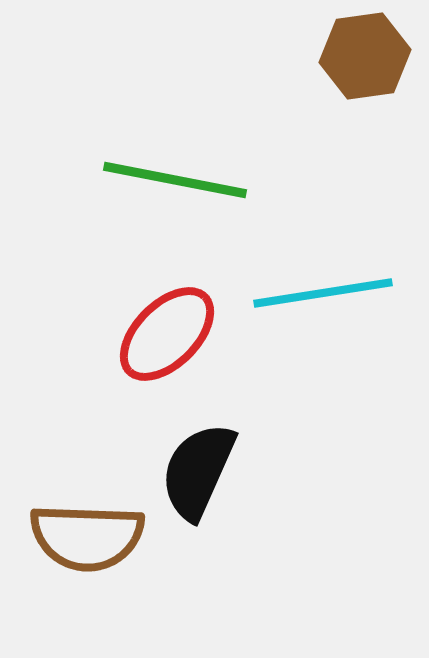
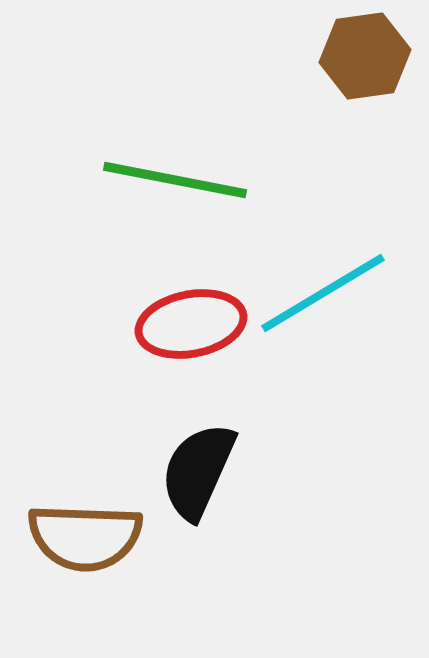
cyan line: rotated 22 degrees counterclockwise
red ellipse: moved 24 px right, 10 px up; rotated 34 degrees clockwise
brown semicircle: moved 2 px left
